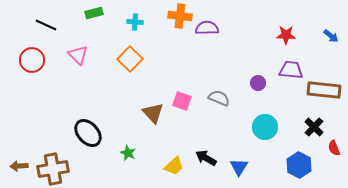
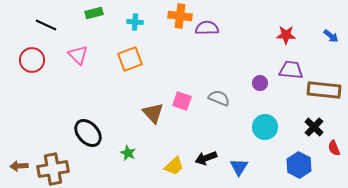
orange square: rotated 25 degrees clockwise
purple circle: moved 2 px right
black arrow: rotated 50 degrees counterclockwise
